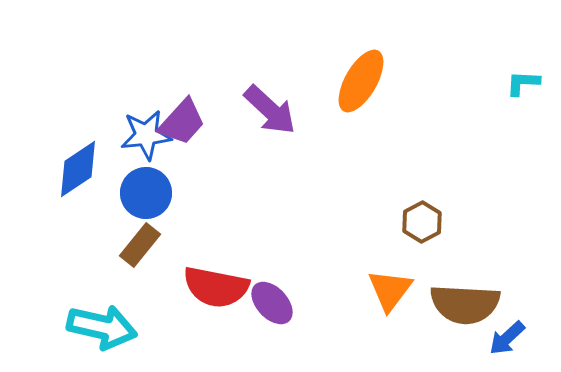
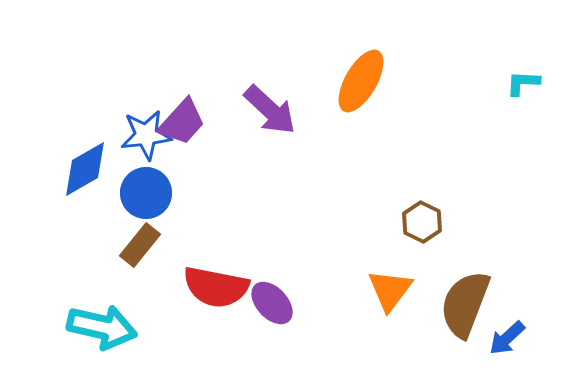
blue diamond: moved 7 px right; rotated 4 degrees clockwise
brown hexagon: rotated 6 degrees counterclockwise
brown semicircle: rotated 108 degrees clockwise
